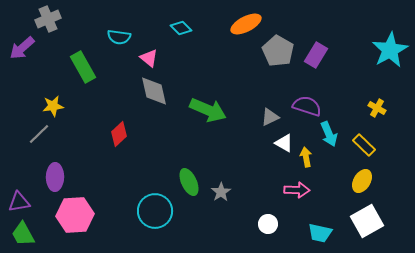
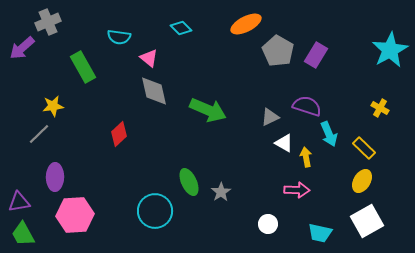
gray cross: moved 3 px down
yellow cross: moved 3 px right
yellow rectangle: moved 3 px down
